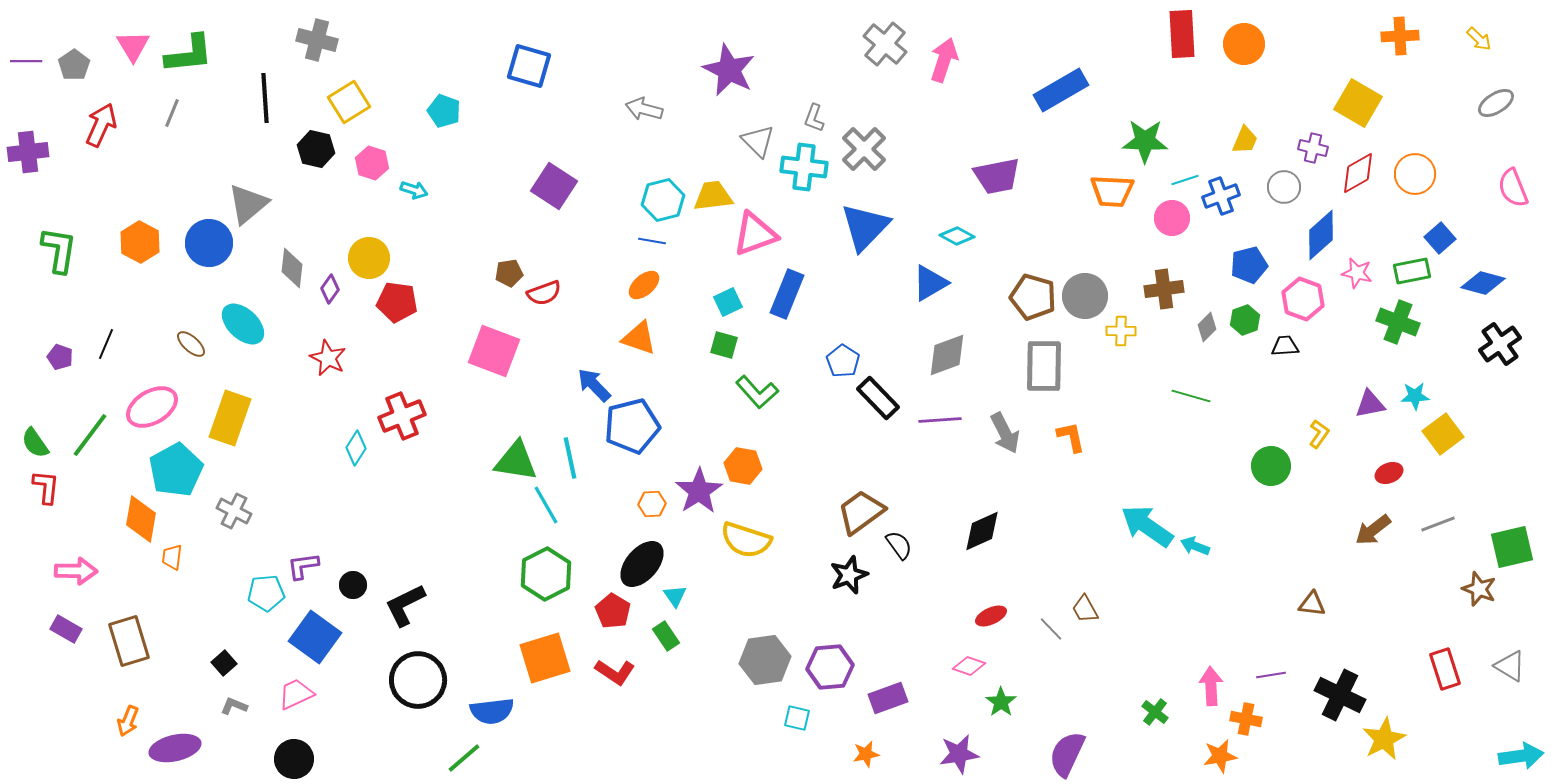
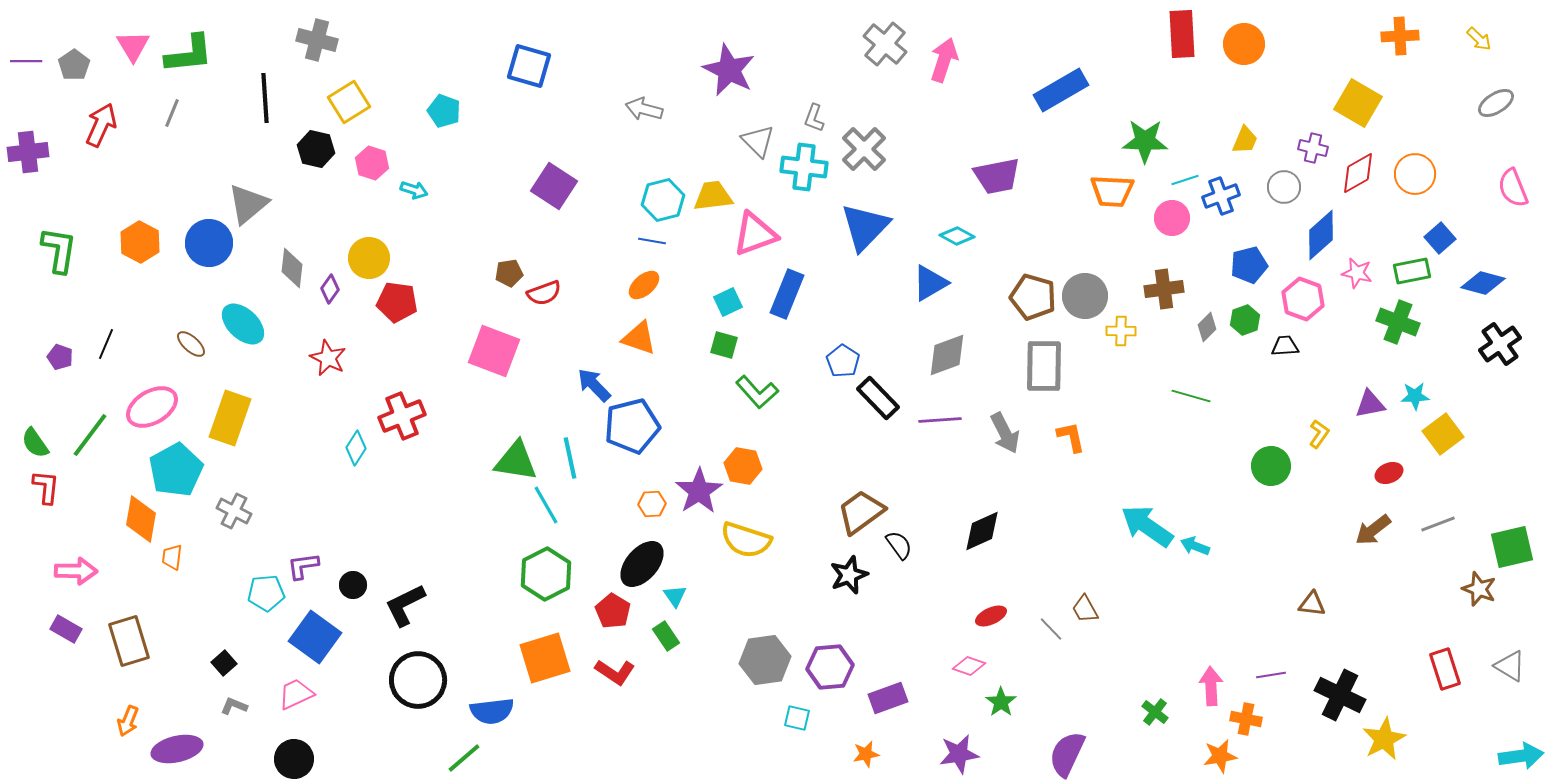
purple ellipse at (175, 748): moved 2 px right, 1 px down
